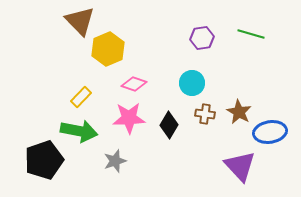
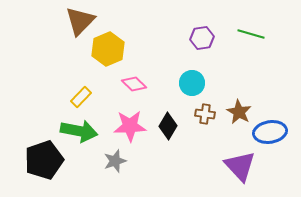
brown triangle: rotated 28 degrees clockwise
pink diamond: rotated 25 degrees clockwise
pink star: moved 1 px right, 8 px down
black diamond: moved 1 px left, 1 px down
